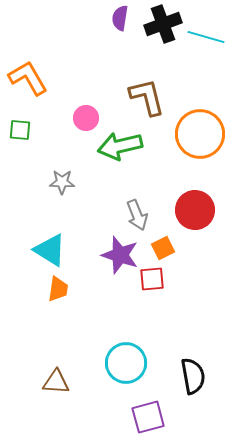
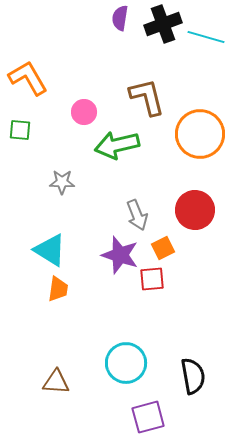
pink circle: moved 2 px left, 6 px up
green arrow: moved 3 px left, 1 px up
